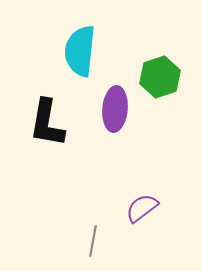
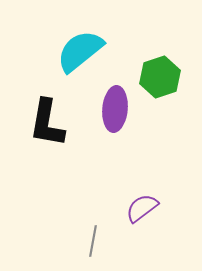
cyan semicircle: rotated 45 degrees clockwise
